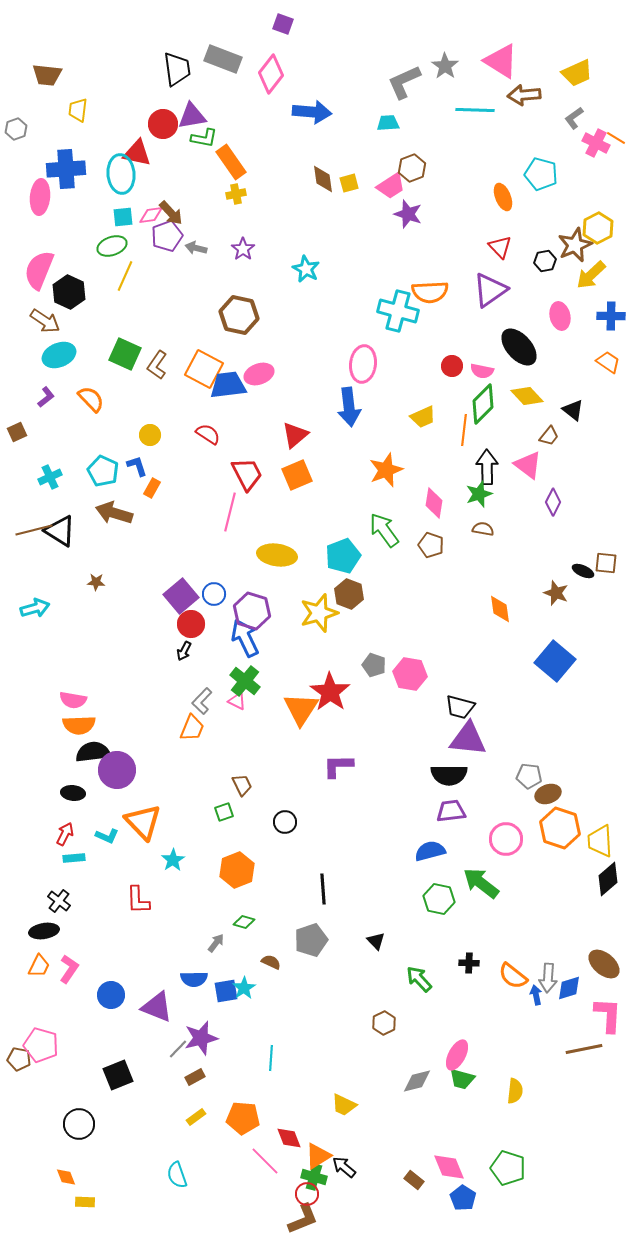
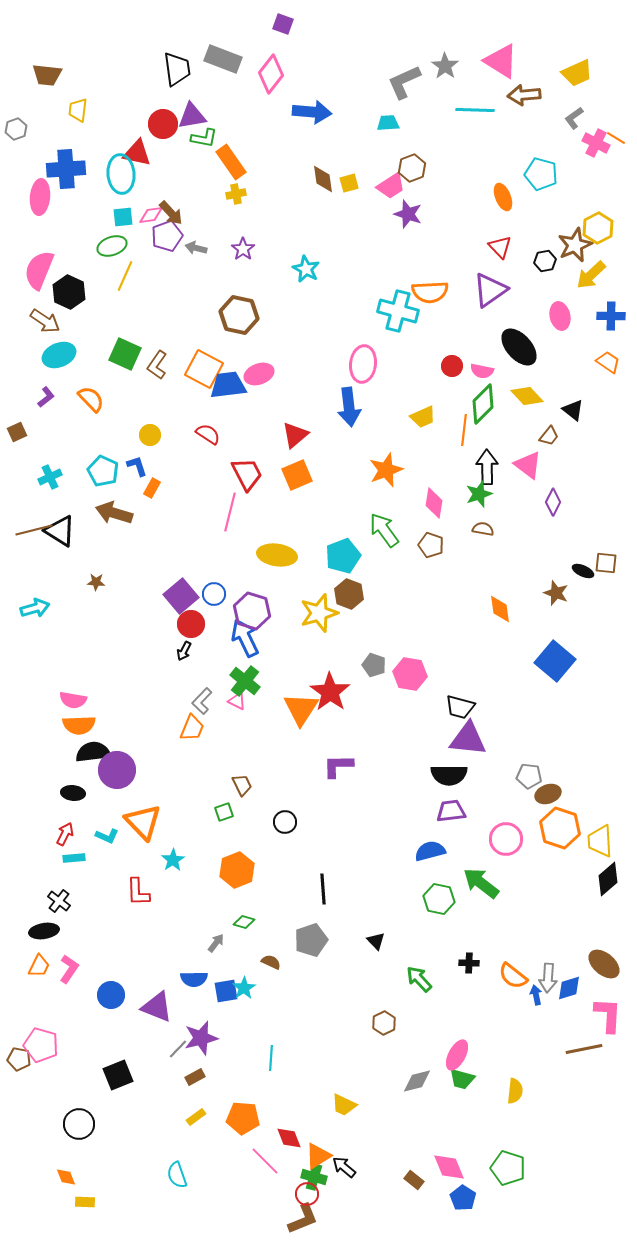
red L-shape at (138, 900): moved 8 px up
